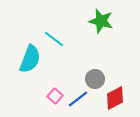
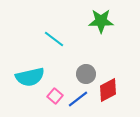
green star: rotated 15 degrees counterclockwise
cyan semicircle: moved 18 px down; rotated 56 degrees clockwise
gray circle: moved 9 px left, 5 px up
red diamond: moved 7 px left, 8 px up
